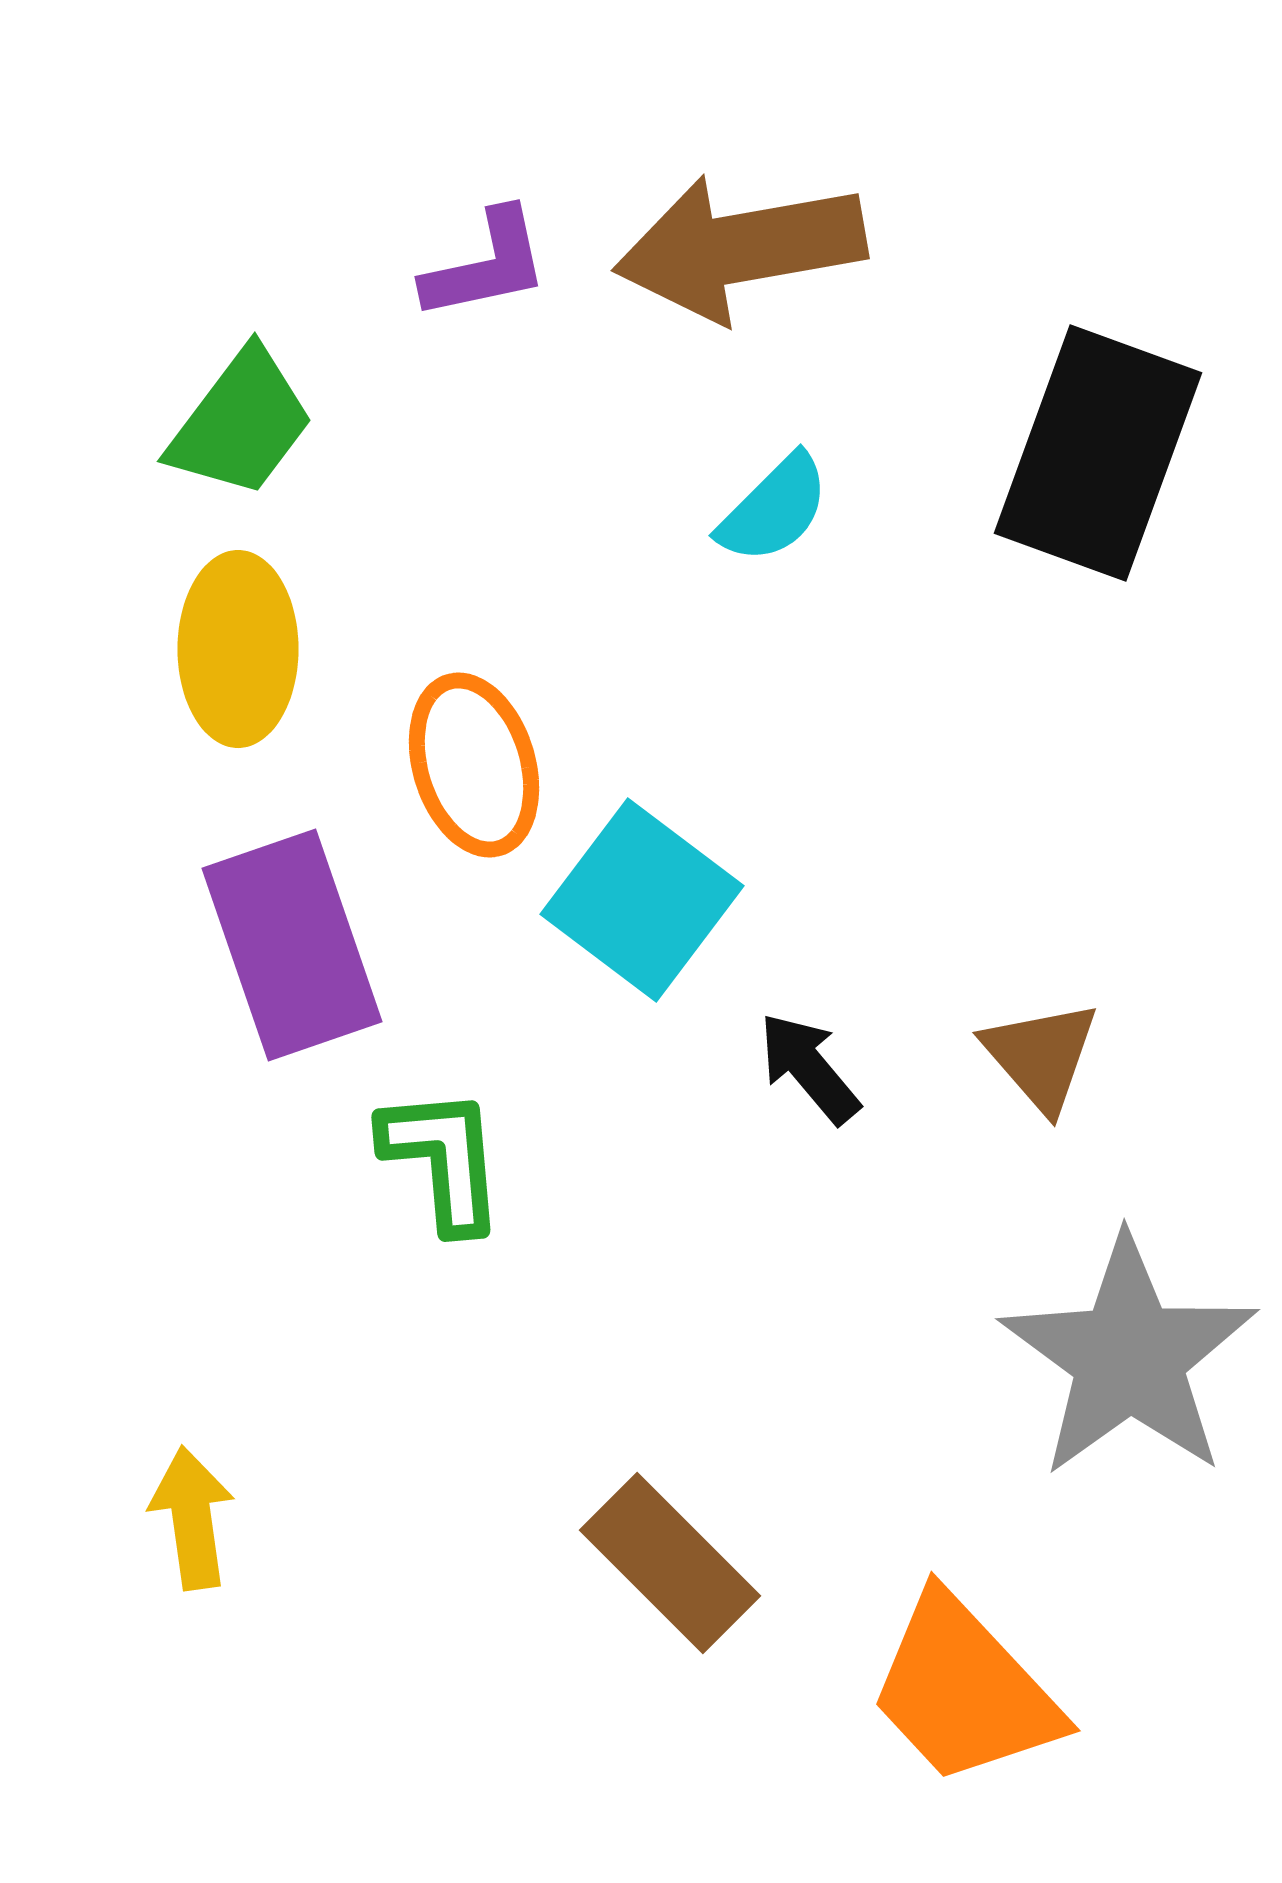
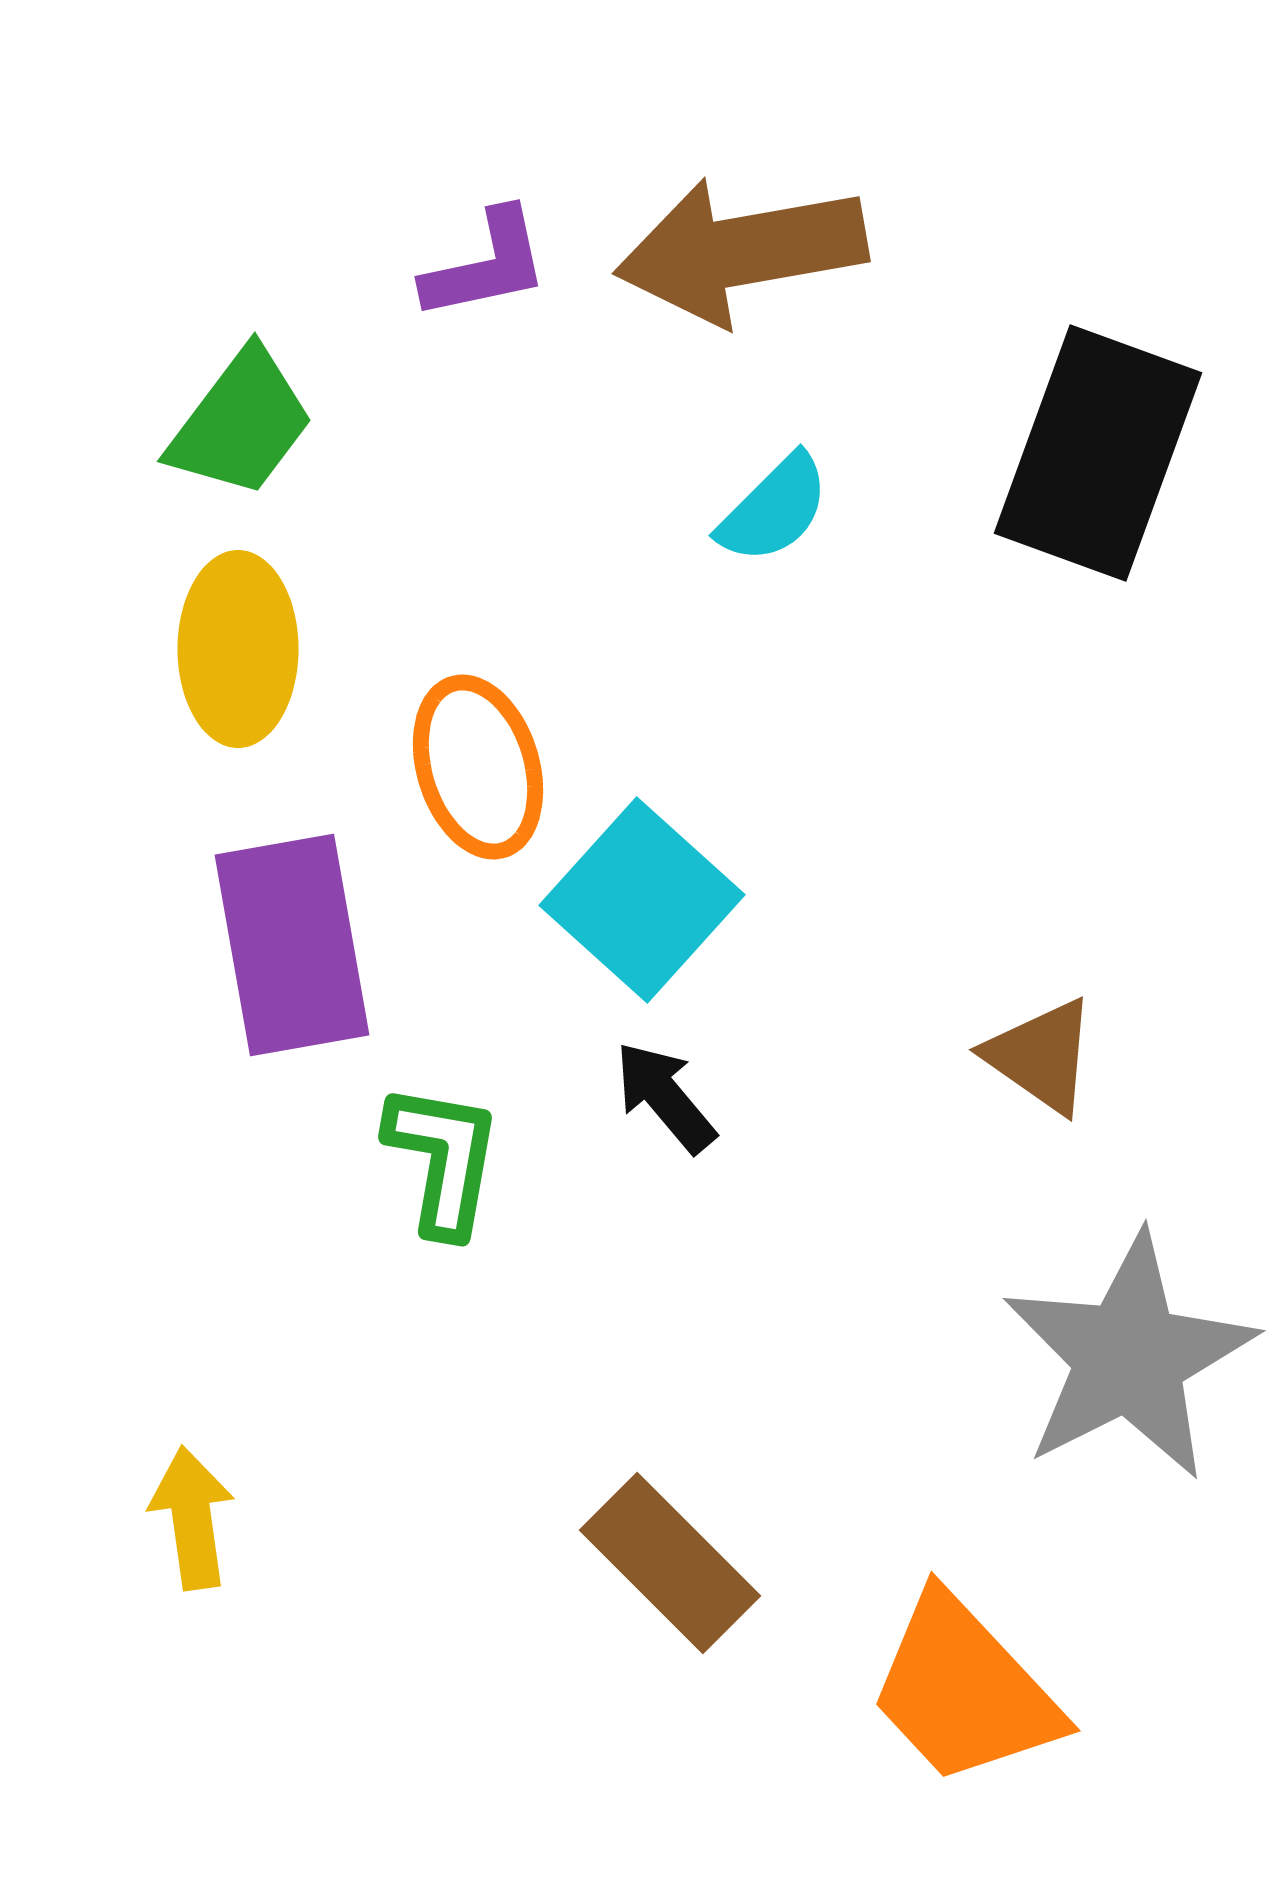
brown arrow: moved 1 px right, 3 px down
orange ellipse: moved 4 px right, 2 px down
cyan square: rotated 5 degrees clockwise
purple rectangle: rotated 9 degrees clockwise
brown triangle: rotated 14 degrees counterclockwise
black arrow: moved 144 px left, 29 px down
green L-shape: rotated 15 degrees clockwise
gray star: rotated 9 degrees clockwise
